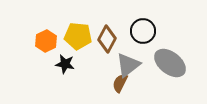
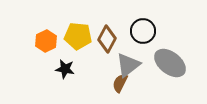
black star: moved 5 px down
